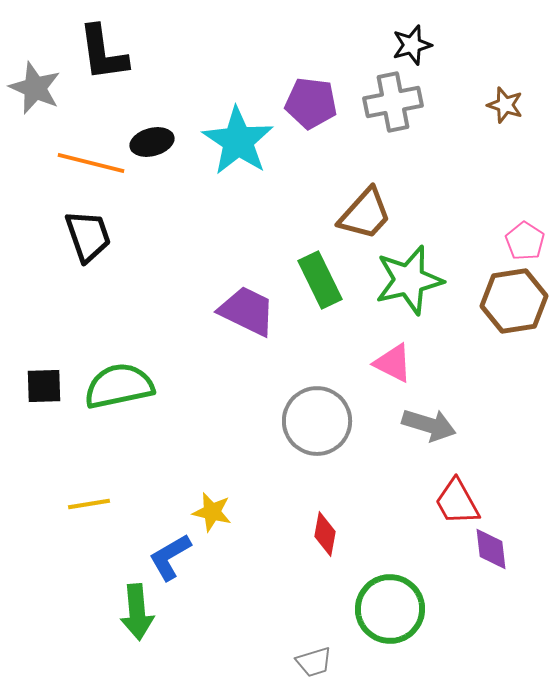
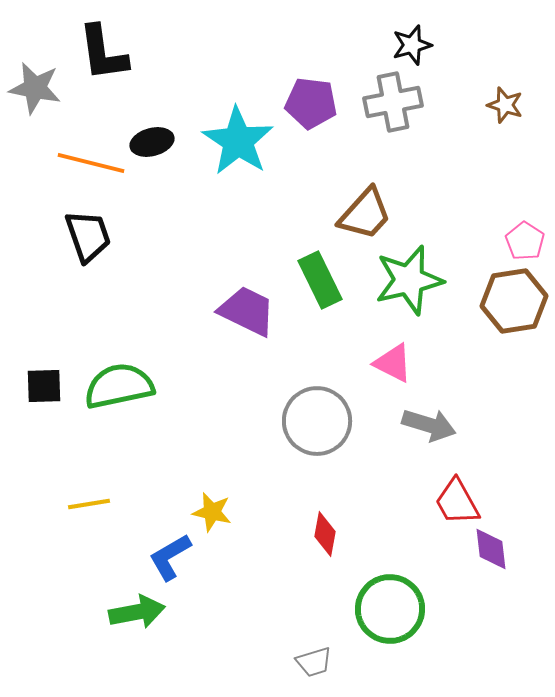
gray star: rotated 12 degrees counterclockwise
green arrow: rotated 96 degrees counterclockwise
